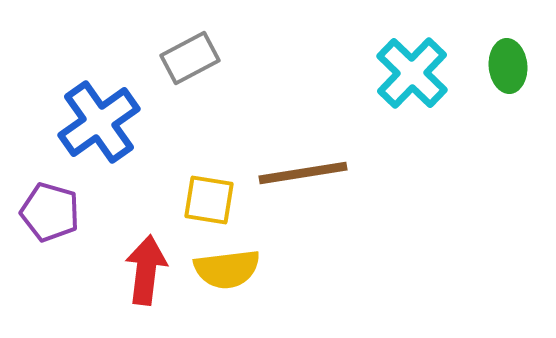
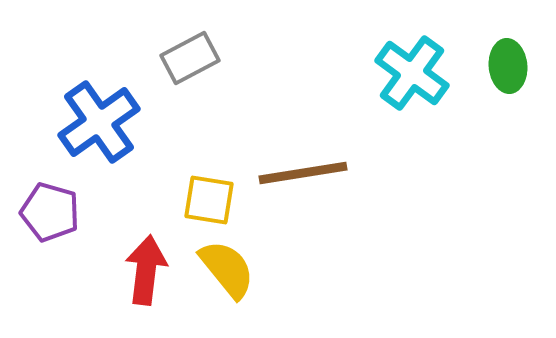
cyan cross: rotated 8 degrees counterclockwise
yellow semicircle: rotated 122 degrees counterclockwise
